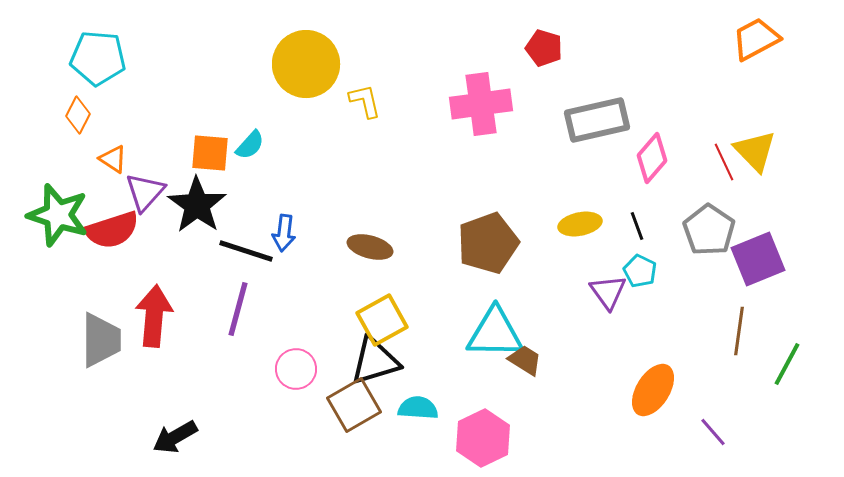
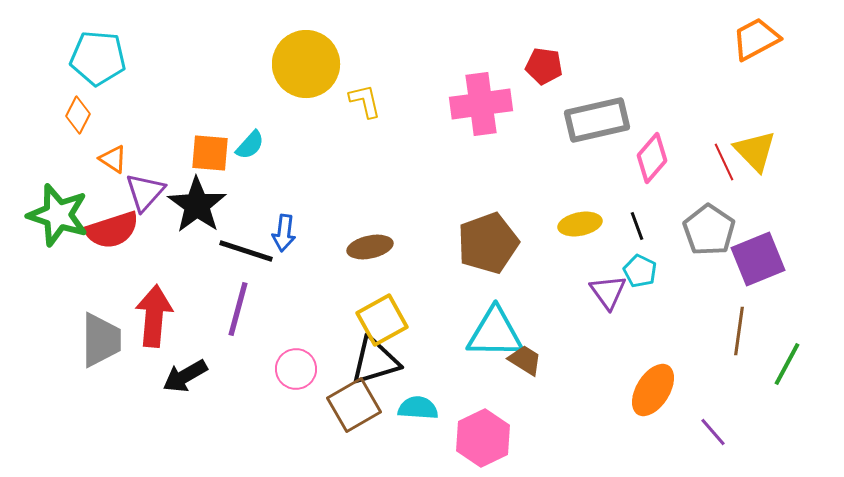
red pentagon at (544, 48): moved 18 px down; rotated 9 degrees counterclockwise
brown ellipse at (370, 247): rotated 27 degrees counterclockwise
black arrow at (175, 437): moved 10 px right, 61 px up
